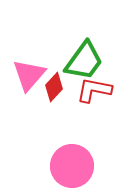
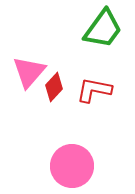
green trapezoid: moved 19 px right, 32 px up
pink triangle: moved 3 px up
